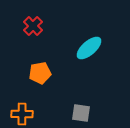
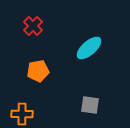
orange pentagon: moved 2 px left, 2 px up
gray square: moved 9 px right, 8 px up
